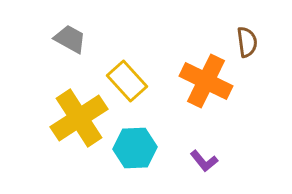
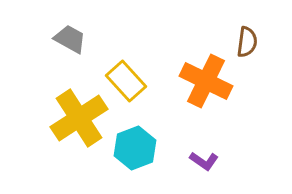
brown semicircle: rotated 16 degrees clockwise
yellow rectangle: moved 1 px left
cyan hexagon: rotated 18 degrees counterclockwise
purple L-shape: rotated 16 degrees counterclockwise
